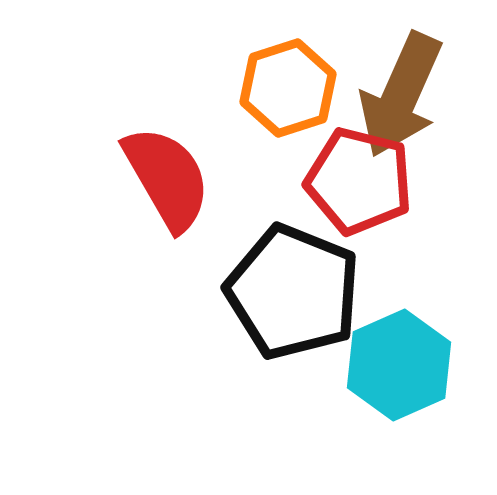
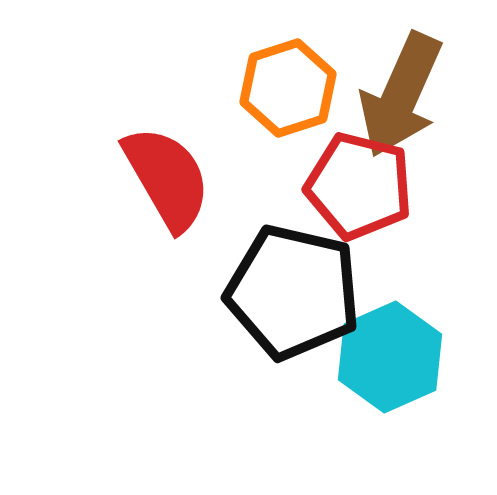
red pentagon: moved 5 px down
black pentagon: rotated 9 degrees counterclockwise
cyan hexagon: moved 9 px left, 8 px up
